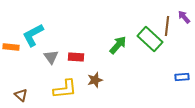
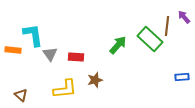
cyan L-shape: rotated 110 degrees clockwise
orange rectangle: moved 2 px right, 3 px down
gray triangle: moved 1 px left, 3 px up
